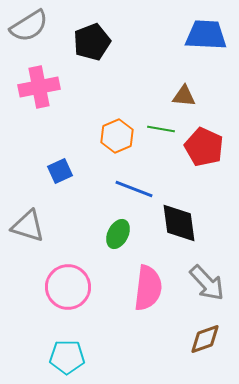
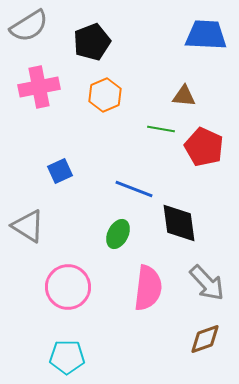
orange hexagon: moved 12 px left, 41 px up
gray triangle: rotated 15 degrees clockwise
